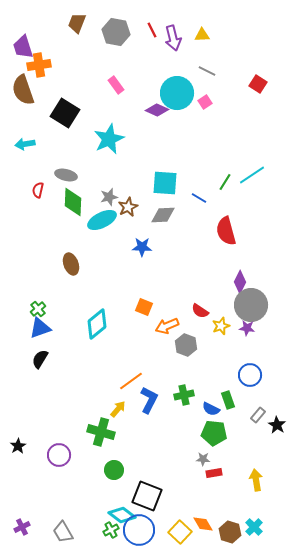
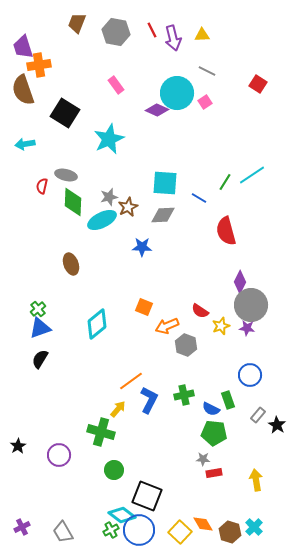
red semicircle at (38, 190): moved 4 px right, 4 px up
